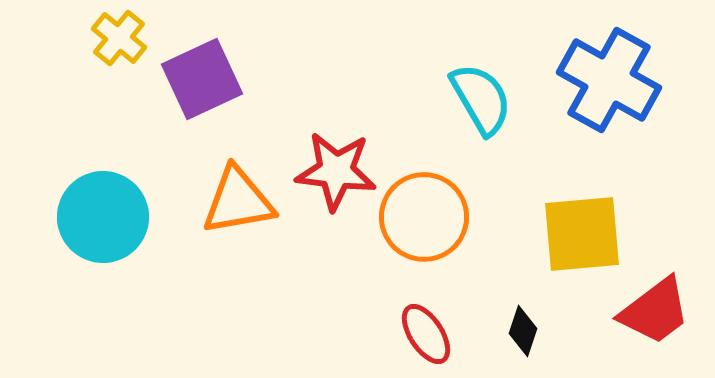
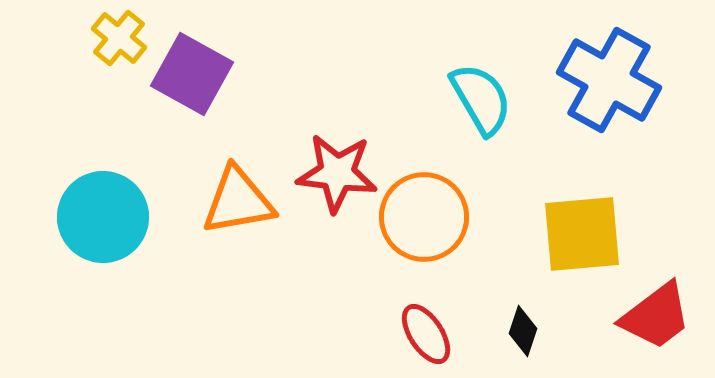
purple square: moved 10 px left, 5 px up; rotated 36 degrees counterclockwise
red star: moved 1 px right, 2 px down
red trapezoid: moved 1 px right, 5 px down
